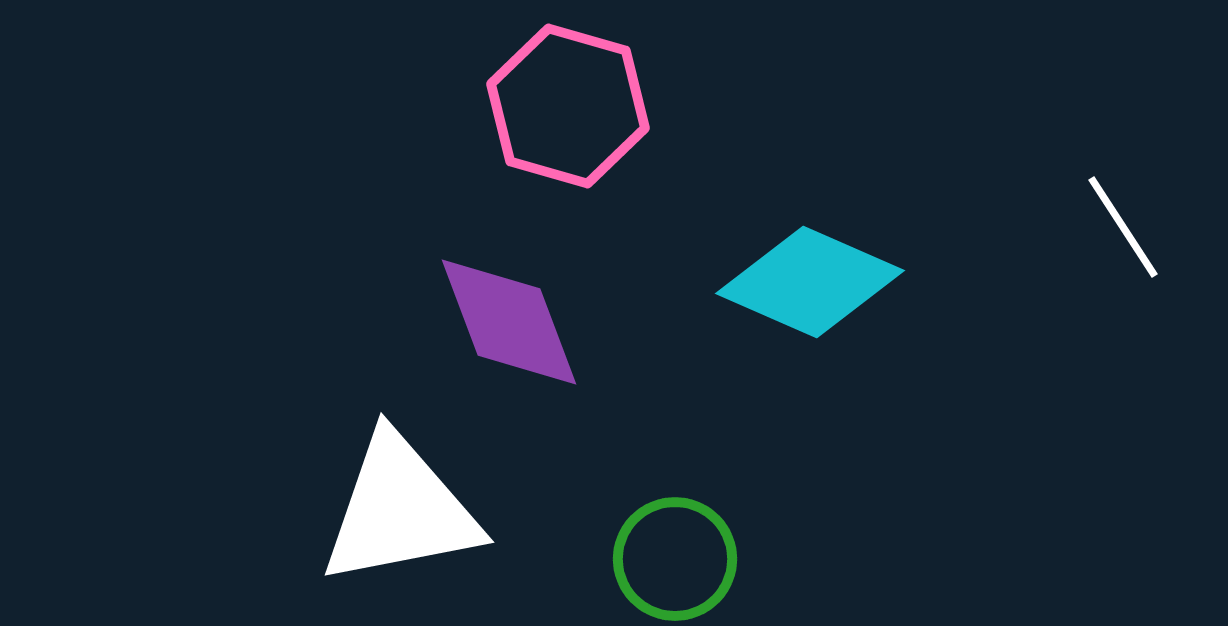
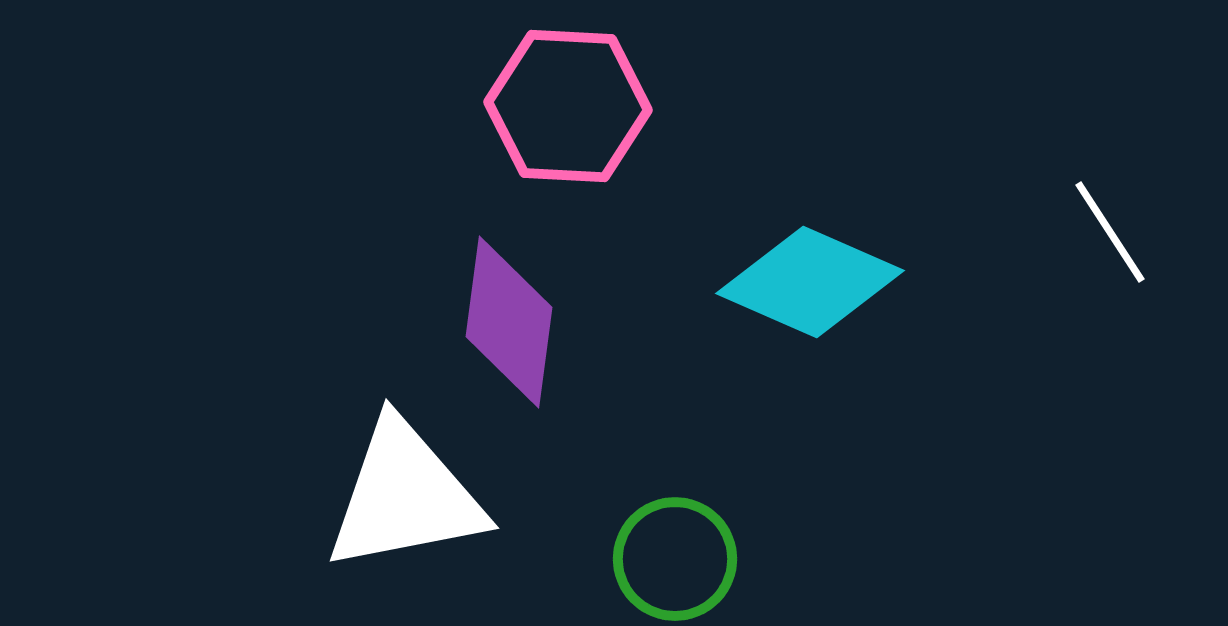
pink hexagon: rotated 13 degrees counterclockwise
white line: moved 13 px left, 5 px down
purple diamond: rotated 28 degrees clockwise
white triangle: moved 5 px right, 14 px up
